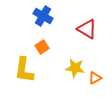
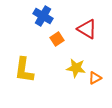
orange square: moved 15 px right, 8 px up
yellow star: moved 1 px right
